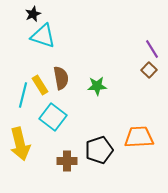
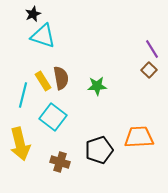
yellow rectangle: moved 3 px right, 4 px up
brown cross: moved 7 px left, 1 px down; rotated 18 degrees clockwise
